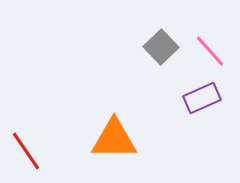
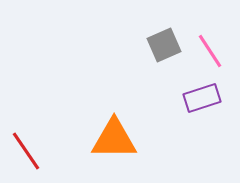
gray square: moved 3 px right, 2 px up; rotated 20 degrees clockwise
pink line: rotated 9 degrees clockwise
purple rectangle: rotated 6 degrees clockwise
